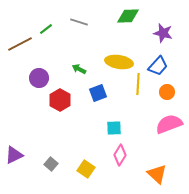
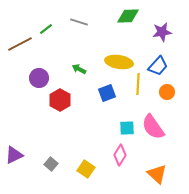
purple star: moved 1 px left, 1 px up; rotated 24 degrees counterclockwise
blue square: moved 9 px right
pink semicircle: moved 16 px left, 3 px down; rotated 104 degrees counterclockwise
cyan square: moved 13 px right
